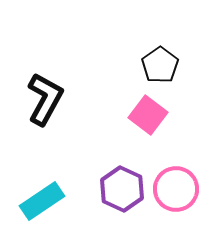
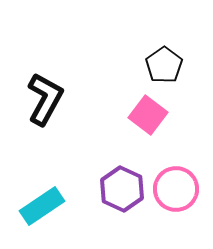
black pentagon: moved 4 px right
cyan rectangle: moved 5 px down
